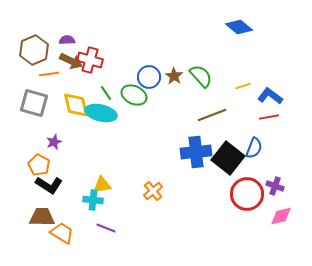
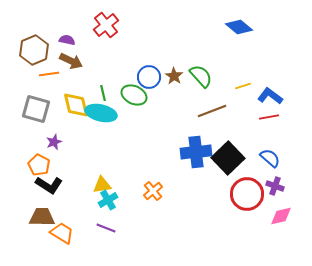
purple semicircle: rotated 14 degrees clockwise
red cross: moved 16 px right, 35 px up; rotated 35 degrees clockwise
green line: moved 3 px left; rotated 21 degrees clockwise
gray square: moved 2 px right, 6 px down
brown line: moved 4 px up
blue semicircle: moved 16 px right, 10 px down; rotated 70 degrees counterclockwise
black square: rotated 8 degrees clockwise
cyan cross: moved 15 px right; rotated 36 degrees counterclockwise
